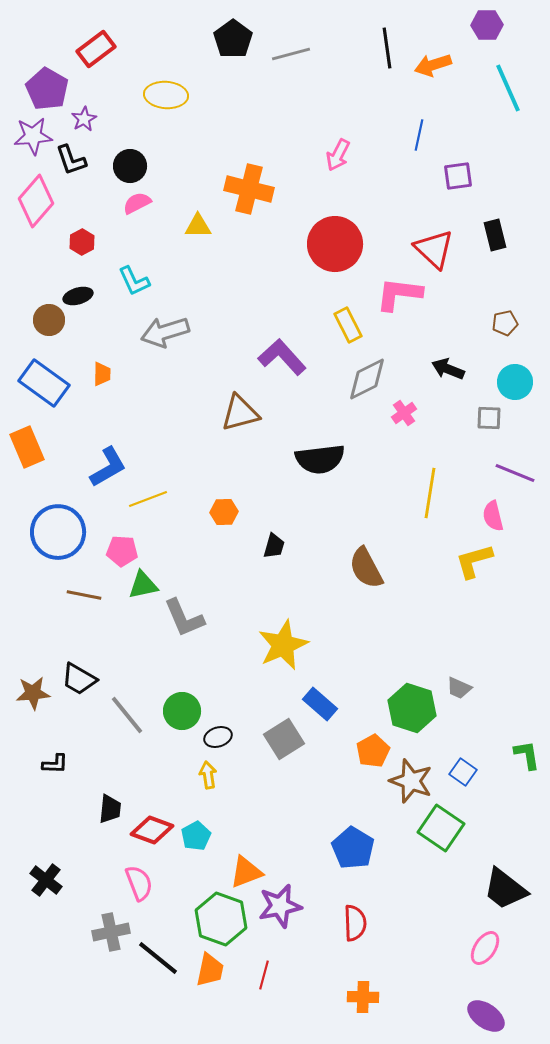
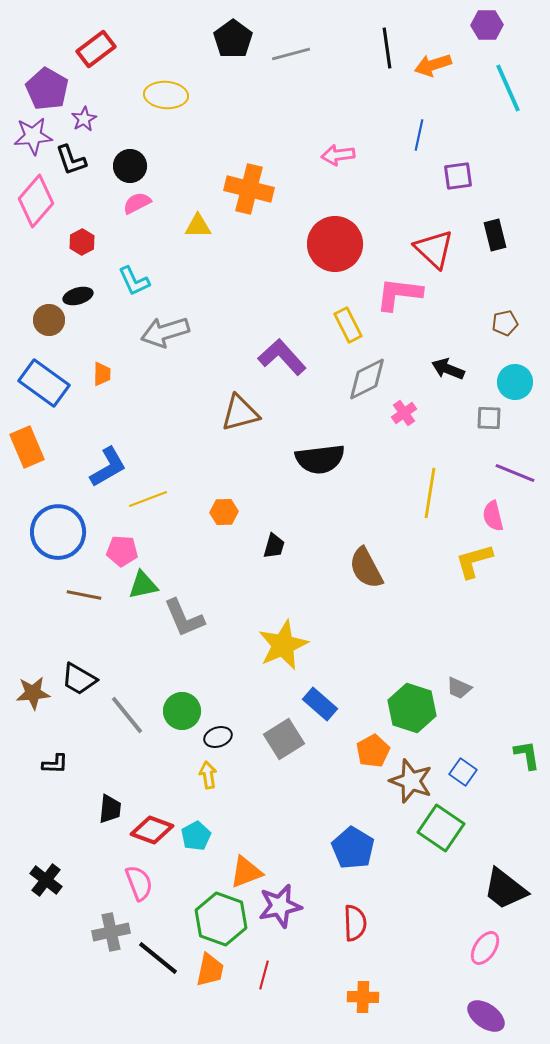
pink arrow at (338, 155): rotated 56 degrees clockwise
